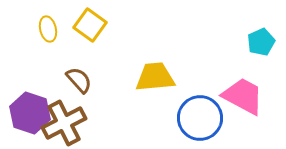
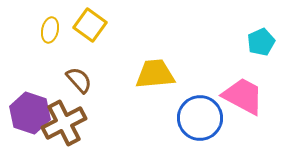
yellow ellipse: moved 2 px right, 1 px down; rotated 25 degrees clockwise
yellow trapezoid: moved 3 px up
